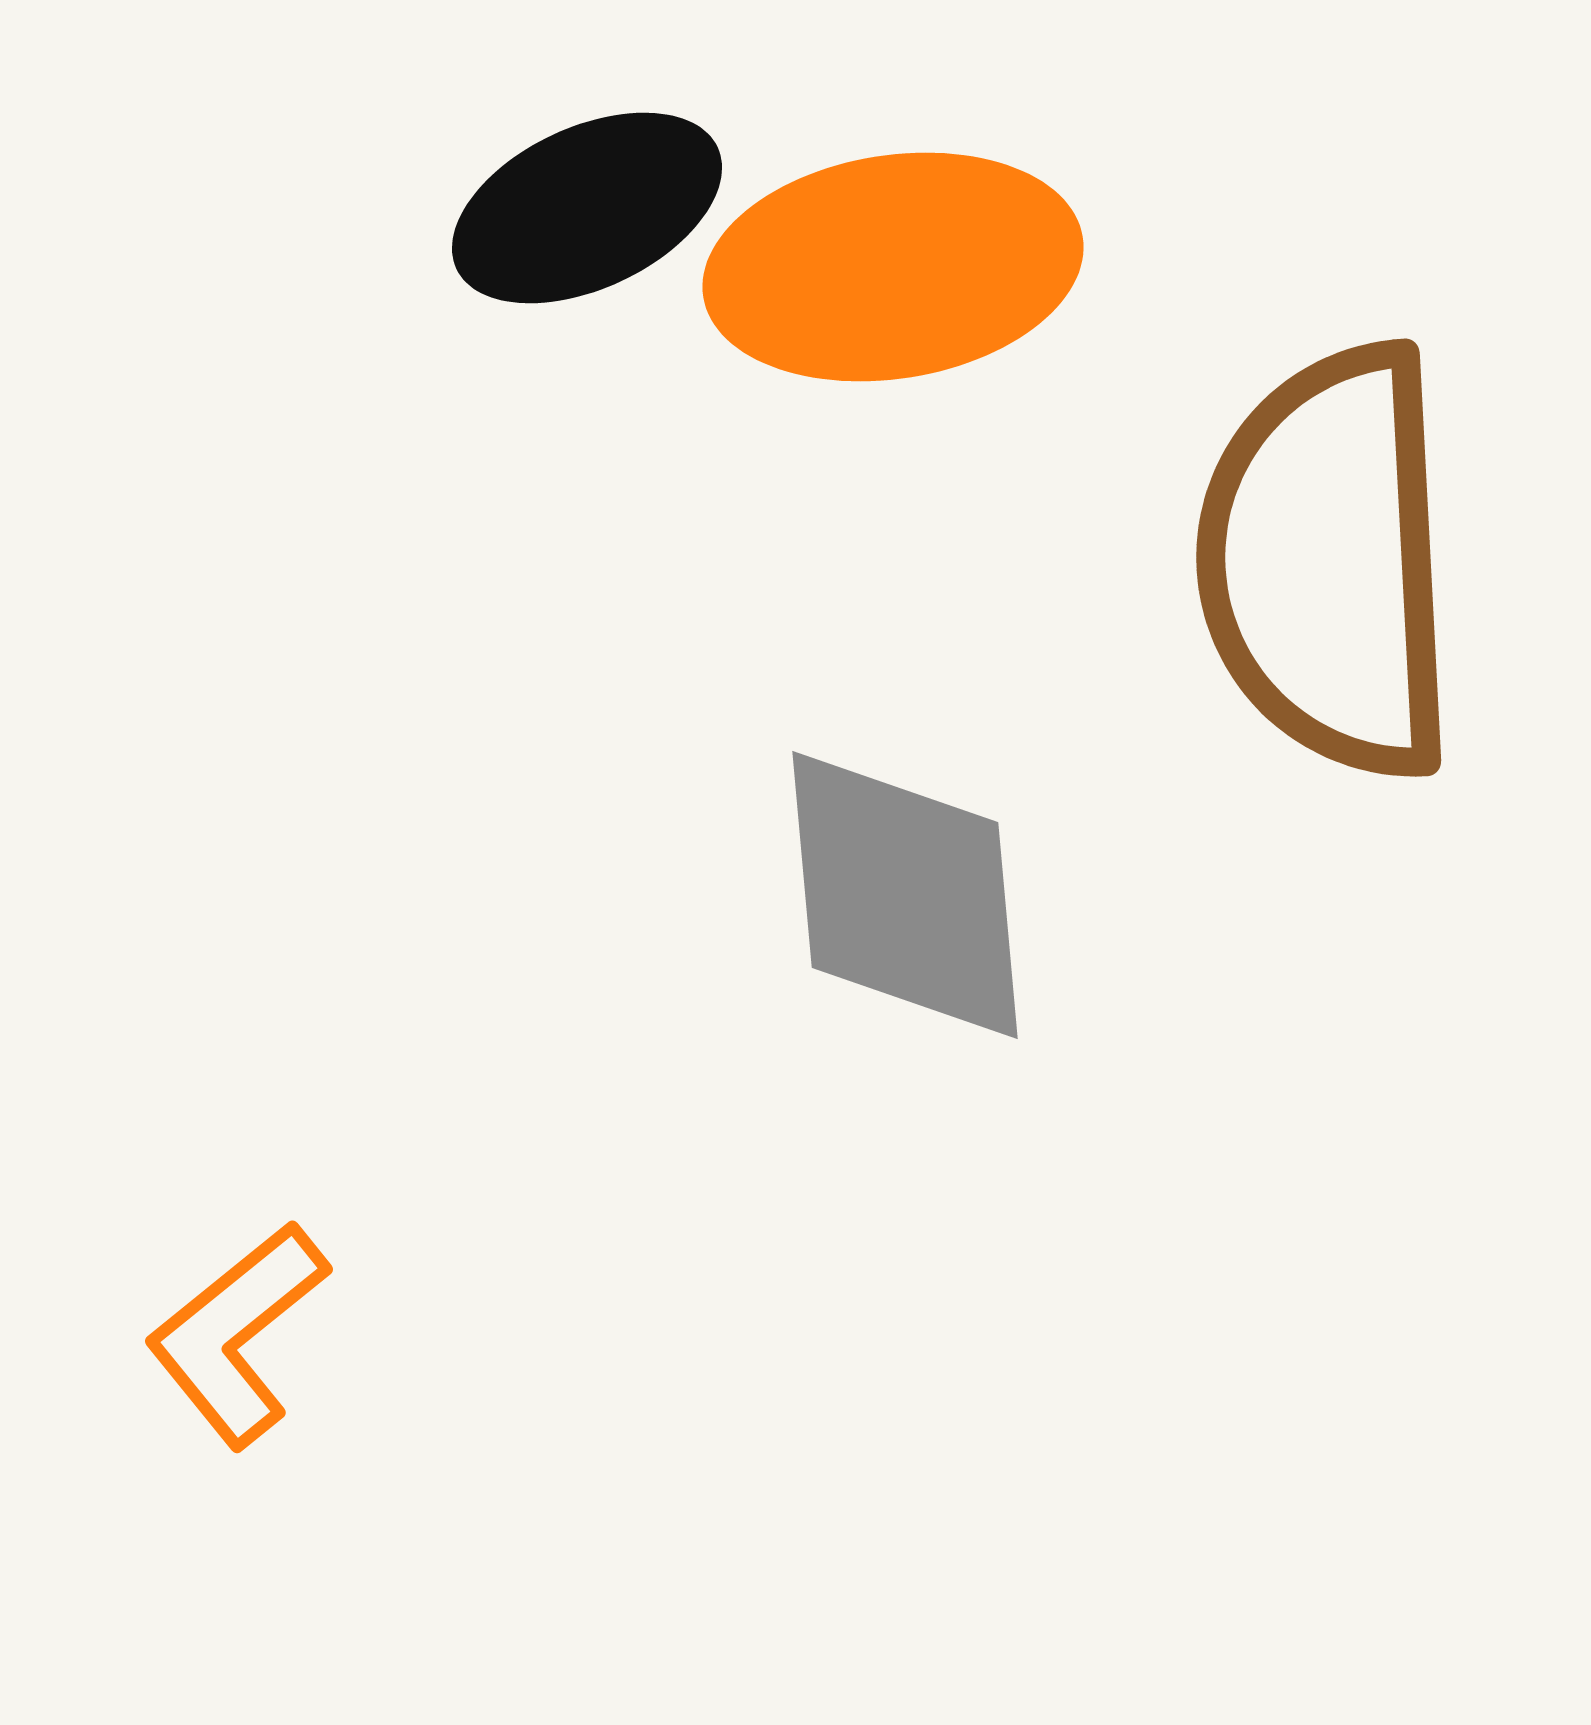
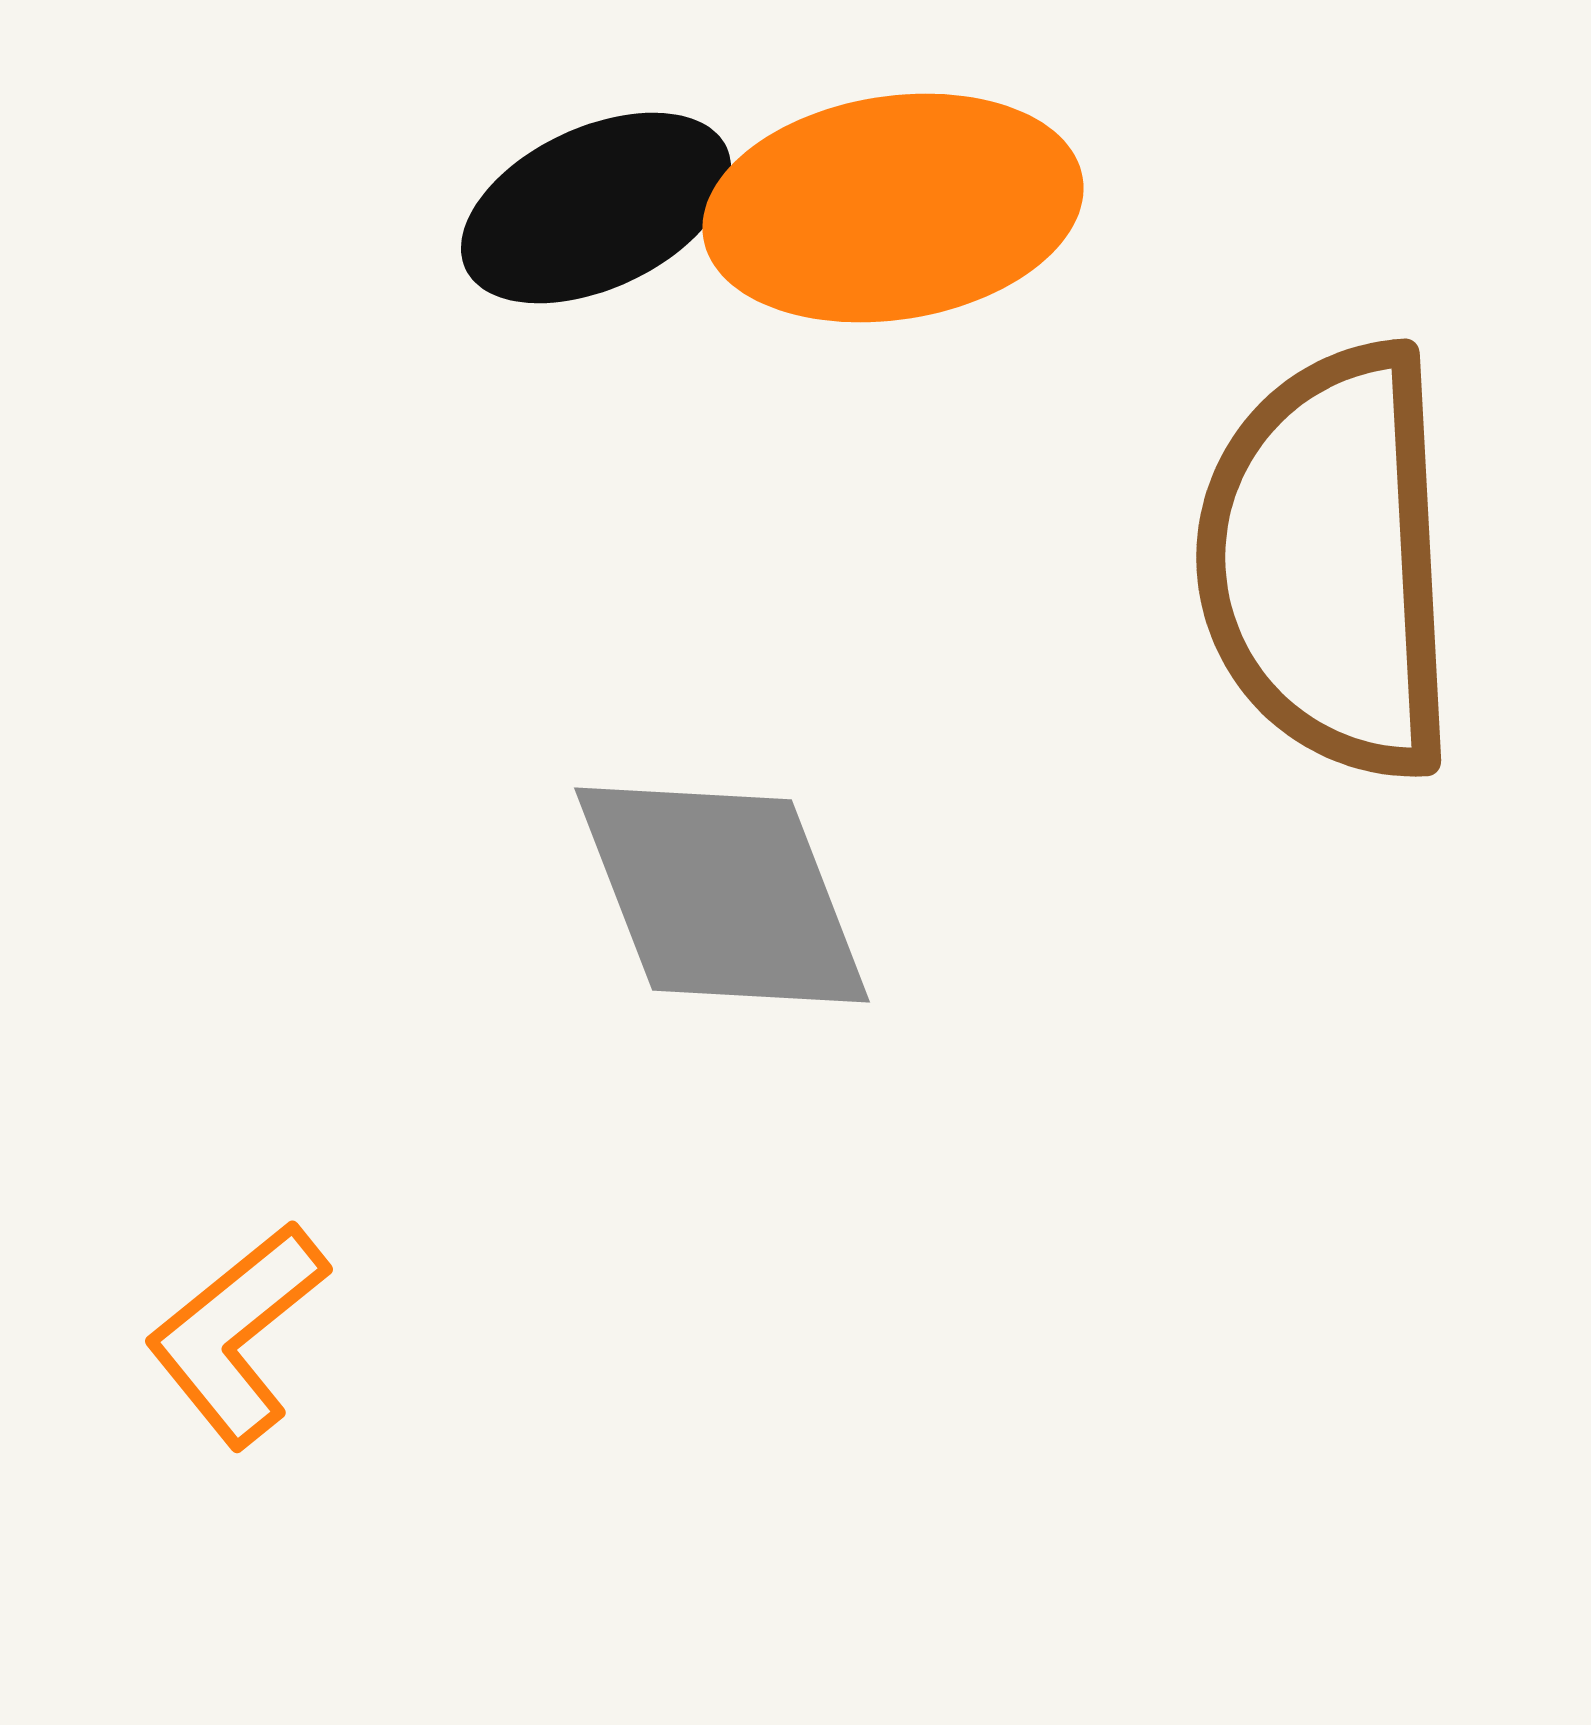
black ellipse: moved 9 px right
orange ellipse: moved 59 px up
gray diamond: moved 183 px left; rotated 16 degrees counterclockwise
